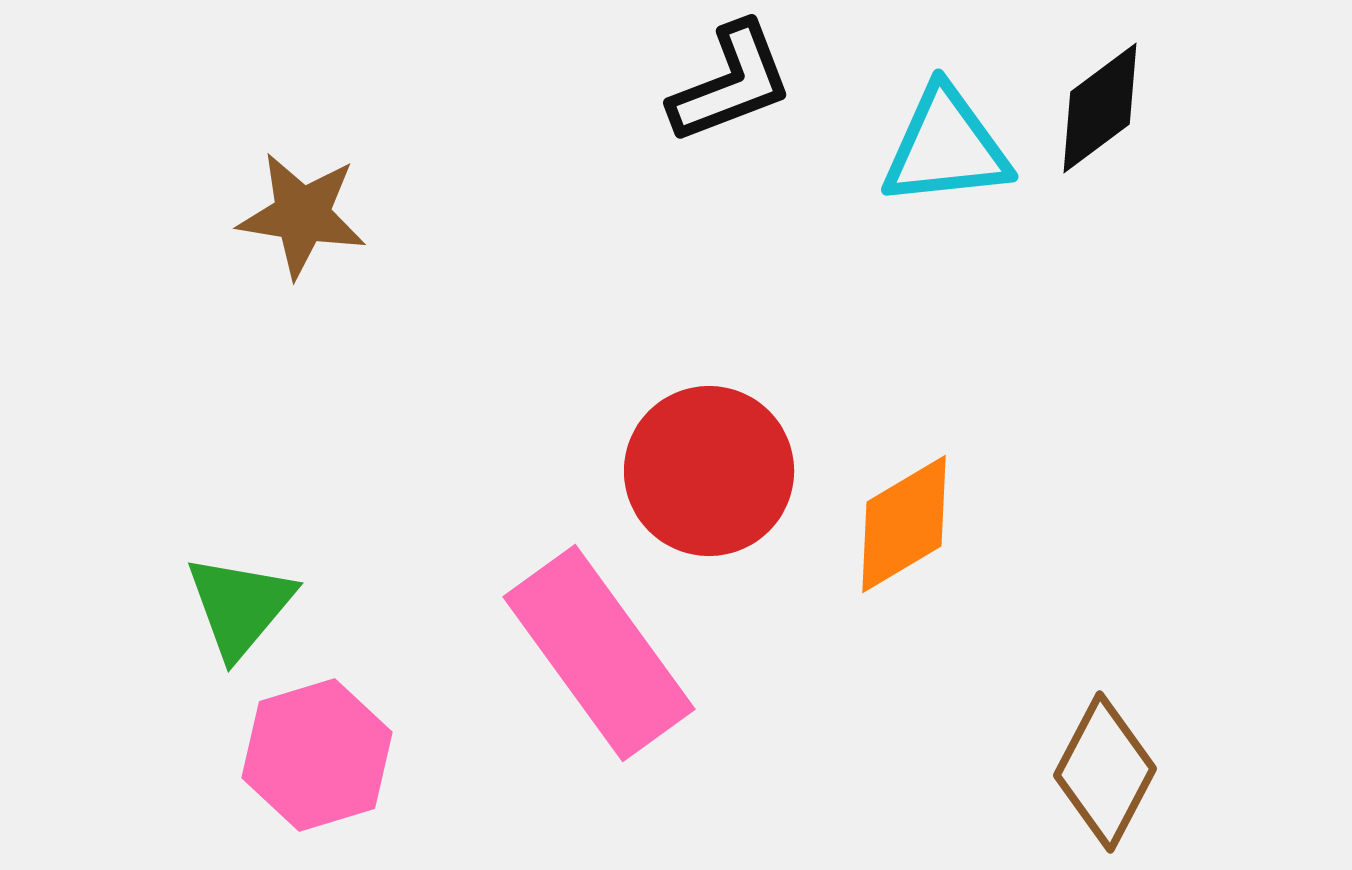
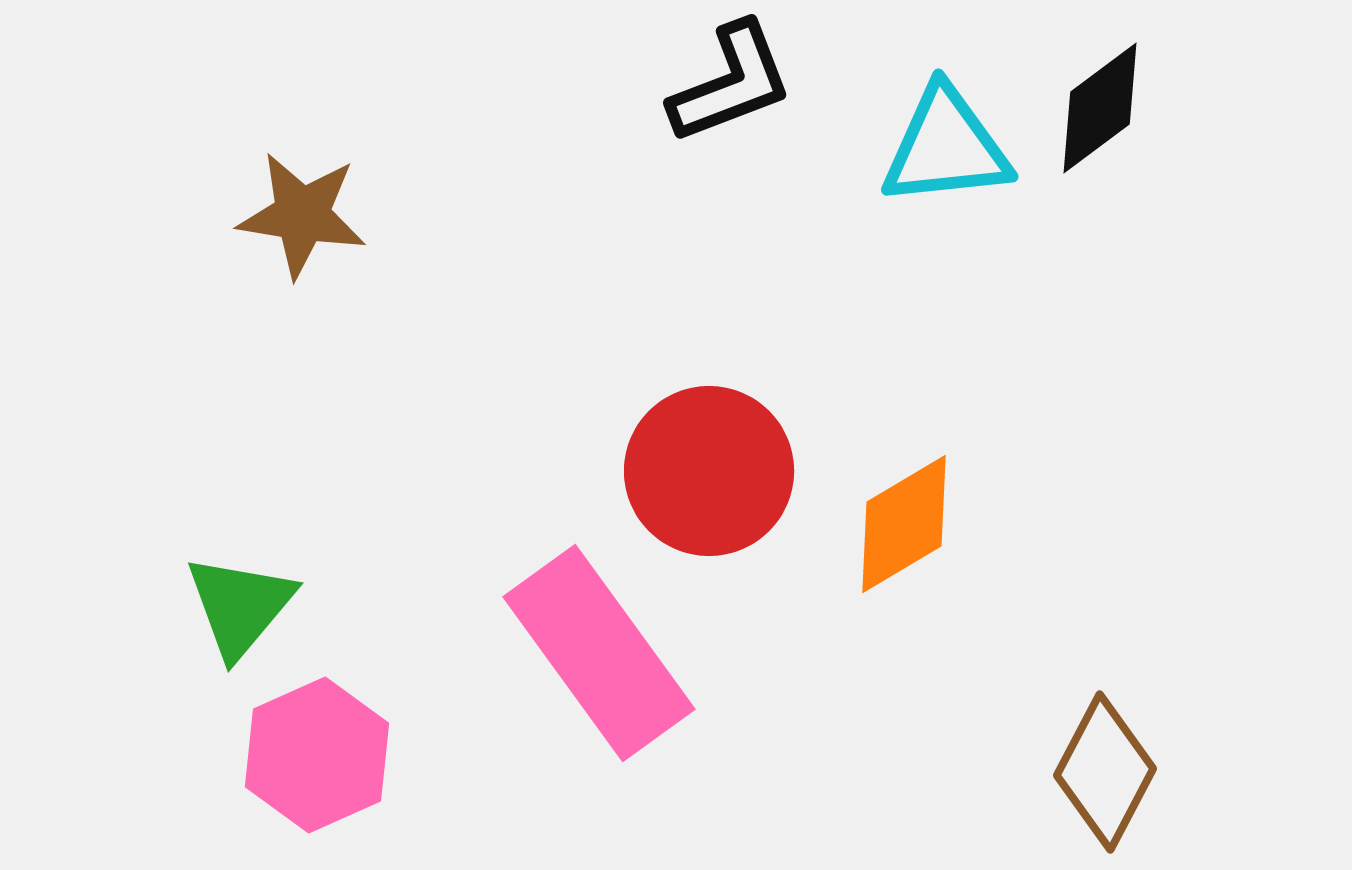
pink hexagon: rotated 7 degrees counterclockwise
